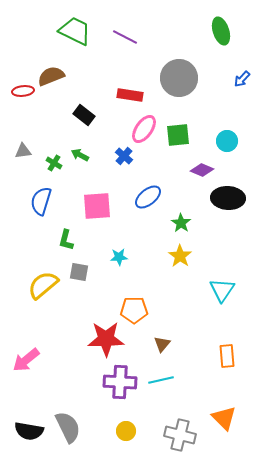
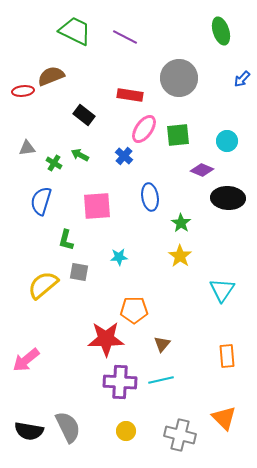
gray triangle: moved 4 px right, 3 px up
blue ellipse: moved 2 px right; rotated 60 degrees counterclockwise
